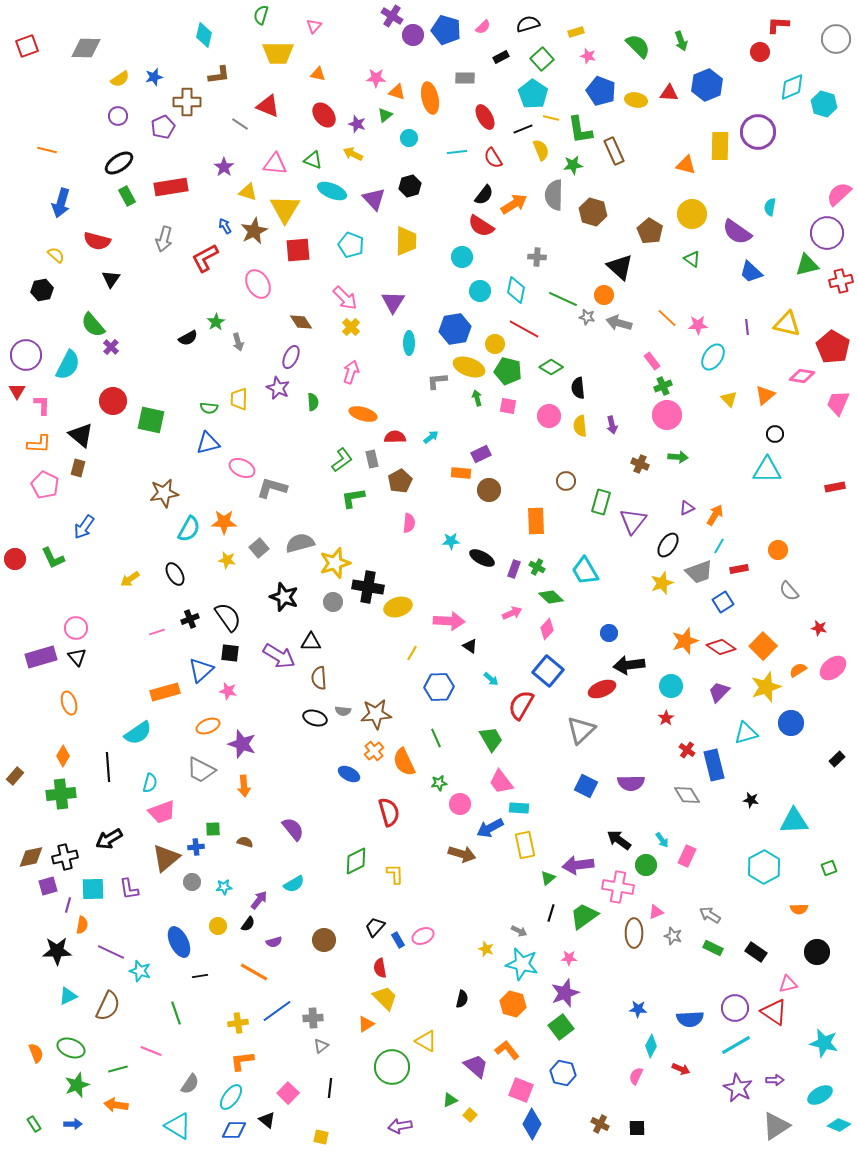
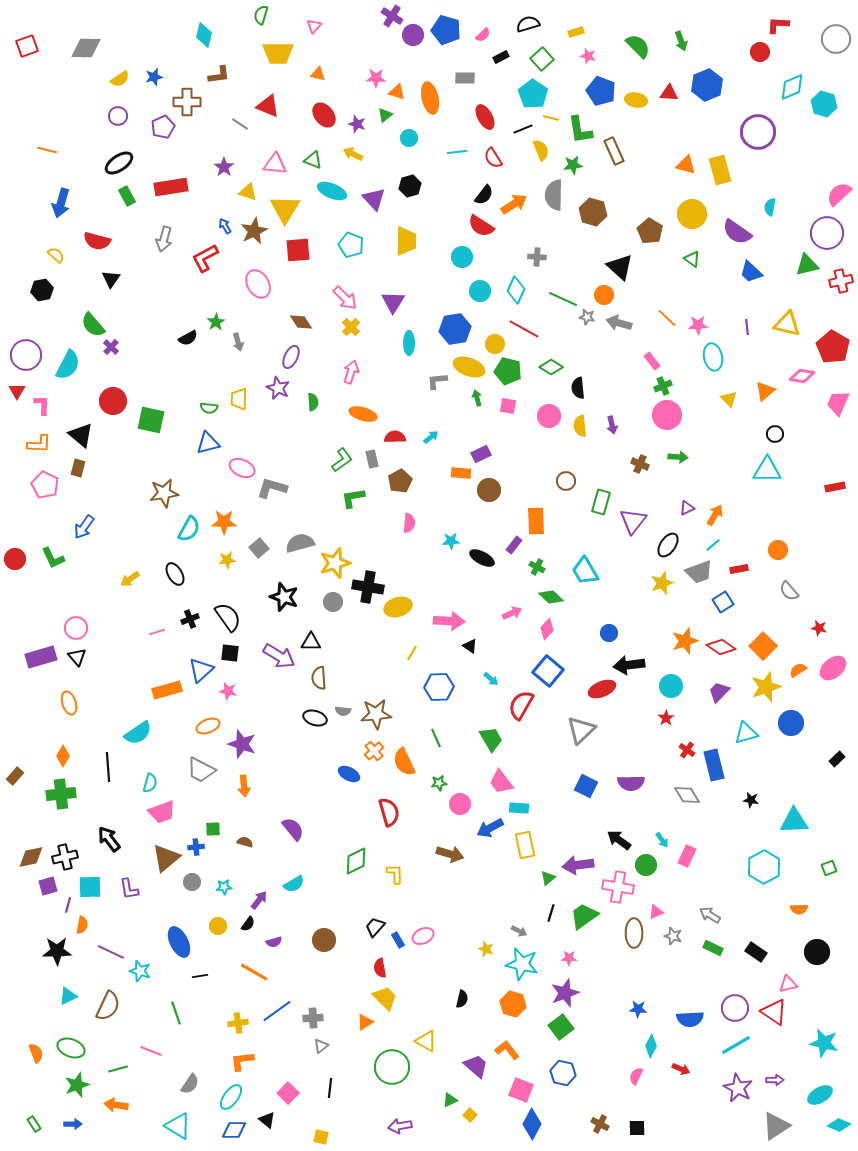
pink semicircle at (483, 27): moved 8 px down
yellow rectangle at (720, 146): moved 24 px down; rotated 16 degrees counterclockwise
cyan diamond at (516, 290): rotated 12 degrees clockwise
cyan ellipse at (713, 357): rotated 44 degrees counterclockwise
orange triangle at (765, 395): moved 4 px up
cyan line at (719, 546): moved 6 px left, 1 px up; rotated 21 degrees clockwise
yellow star at (227, 560): rotated 18 degrees counterclockwise
purple rectangle at (514, 569): moved 24 px up; rotated 18 degrees clockwise
orange rectangle at (165, 692): moved 2 px right, 2 px up
black arrow at (109, 839): rotated 84 degrees clockwise
brown arrow at (462, 854): moved 12 px left
cyan square at (93, 889): moved 3 px left, 2 px up
orange triangle at (366, 1024): moved 1 px left, 2 px up
